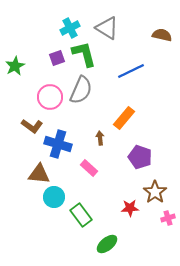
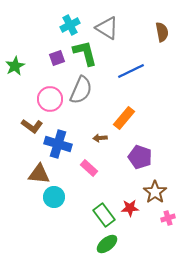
cyan cross: moved 3 px up
brown semicircle: moved 3 px up; rotated 66 degrees clockwise
green L-shape: moved 1 px right, 1 px up
pink circle: moved 2 px down
brown arrow: rotated 88 degrees counterclockwise
green rectangle: moved 23 px right
